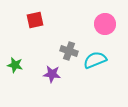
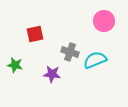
red square: moved 14 px down
pink circle: moved 1 px left, 3 px up
gray cross: moved 1 px right, 1 px down
